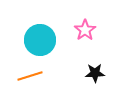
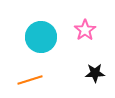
cyan circle: moved 1 px right, 3 px up
orange line: moved 4 px down
